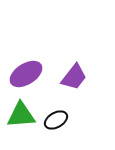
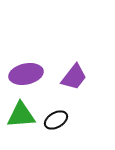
purple ellipse: rotated 20 degrees clockwise
